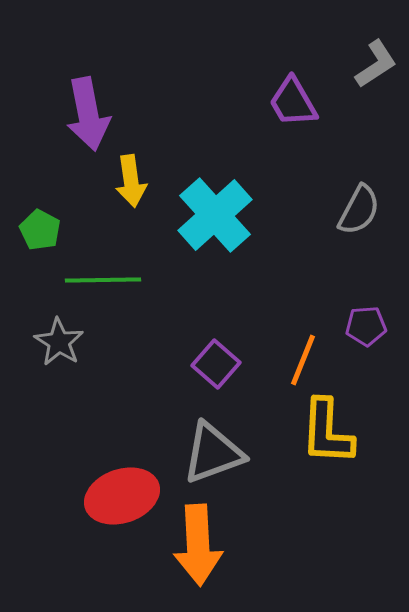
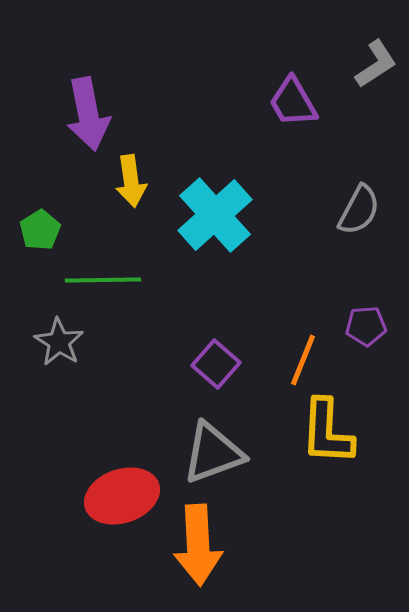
green pentagon: rotated 12 degrees clockwise
